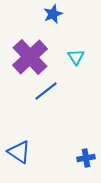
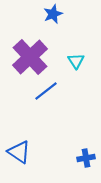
cyan triangle: moved 4 px down
